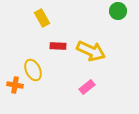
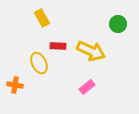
green circle: moved 13 px down
yellow ellipse: moved 6 px right, 7 px up
